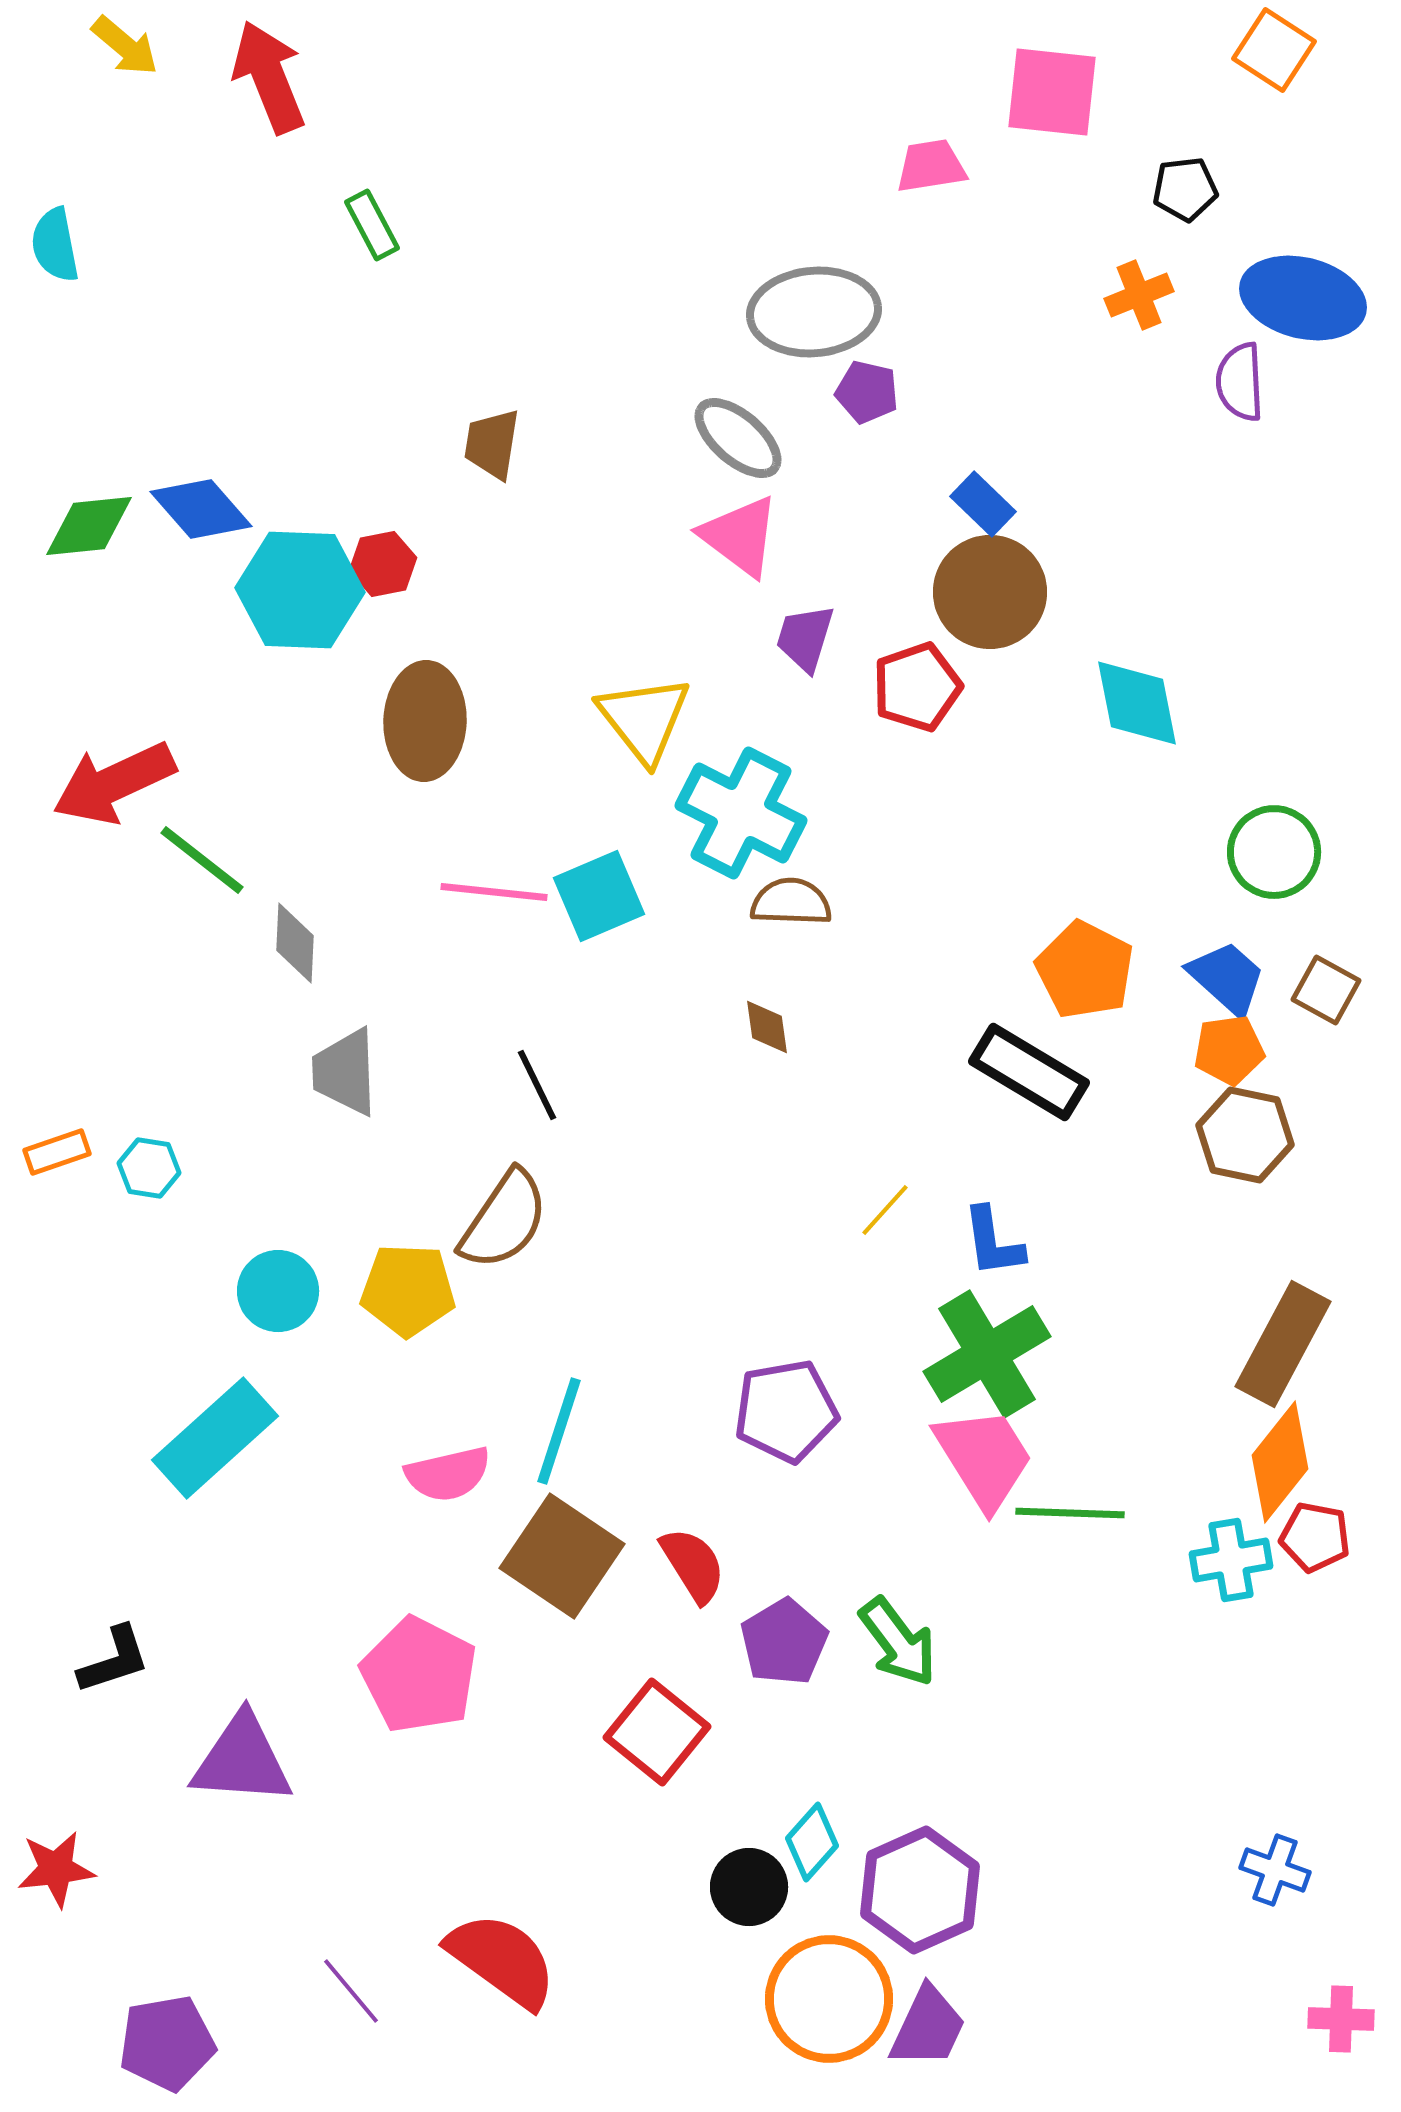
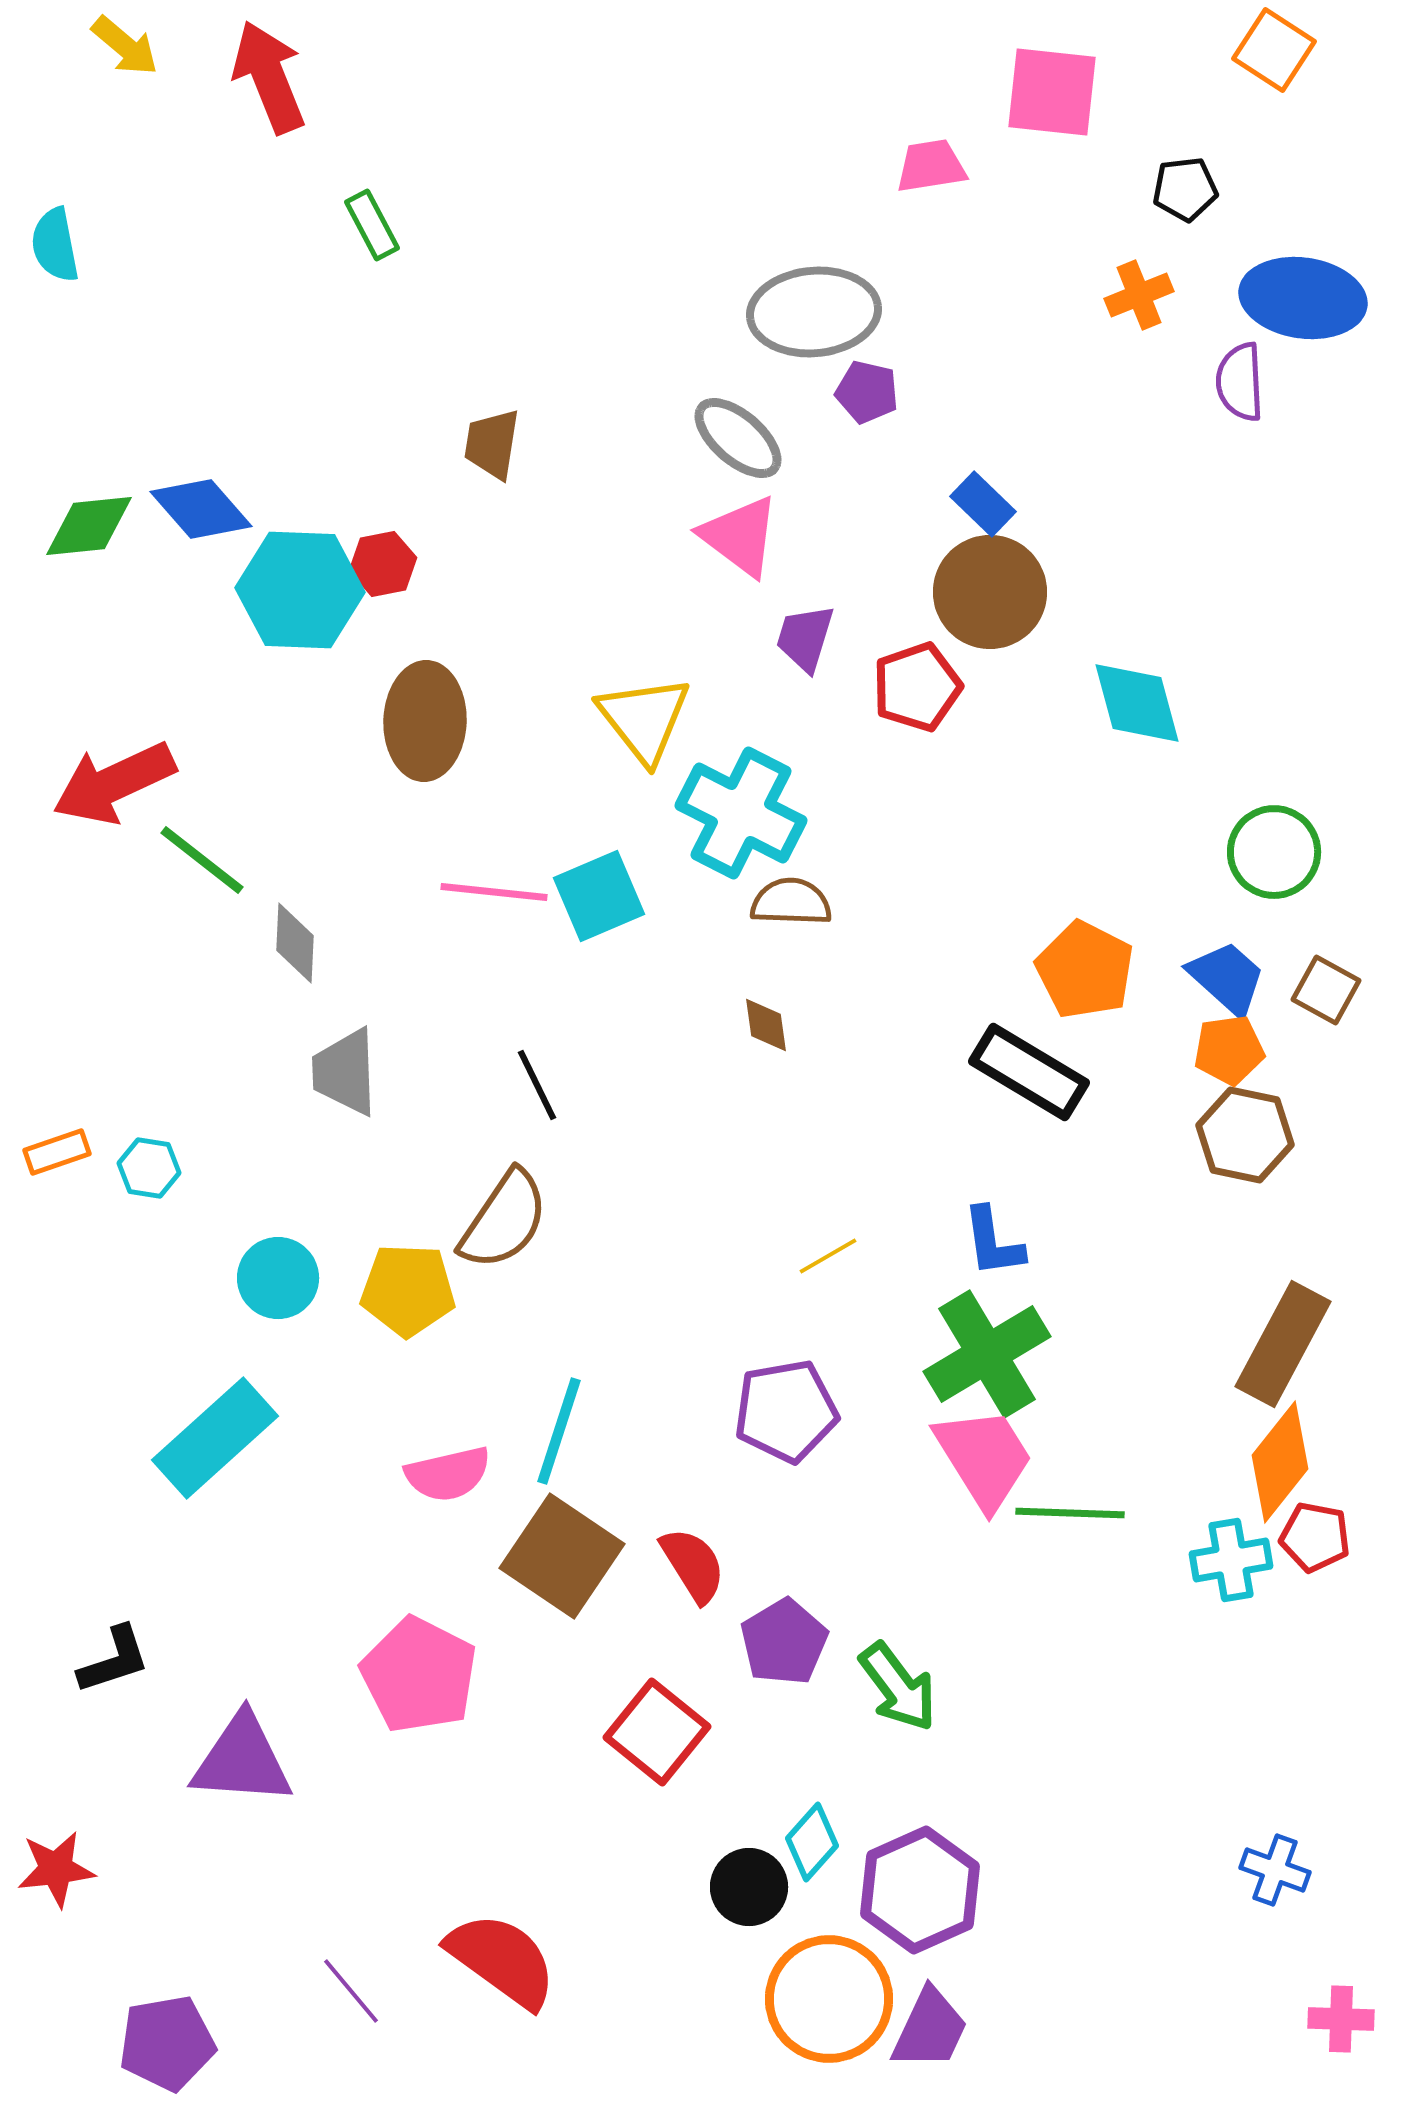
blue ellipse at (1303, 298): rotated 6 degrees counterclockwise
cyan diamond at (1137, 703): rotated 4 degrees counterclockwise
brown diamond at (767, 1027): moved 1 px left, 2 px up
yellow line at (885, 1210): moved 57 px left, 46 px down; rotated 18 degrees clockwise
cyan circle at (278, 1291): moved 13 px up
green arrow at (898, 1642): moved 45 px down
purple trapezoid at (928, 2027): moved 2 px right, 2 px down
